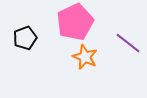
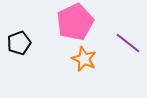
black pentagon: moved 6 px left, 5 px down
orange star: moved 1 px left, 2 px down
